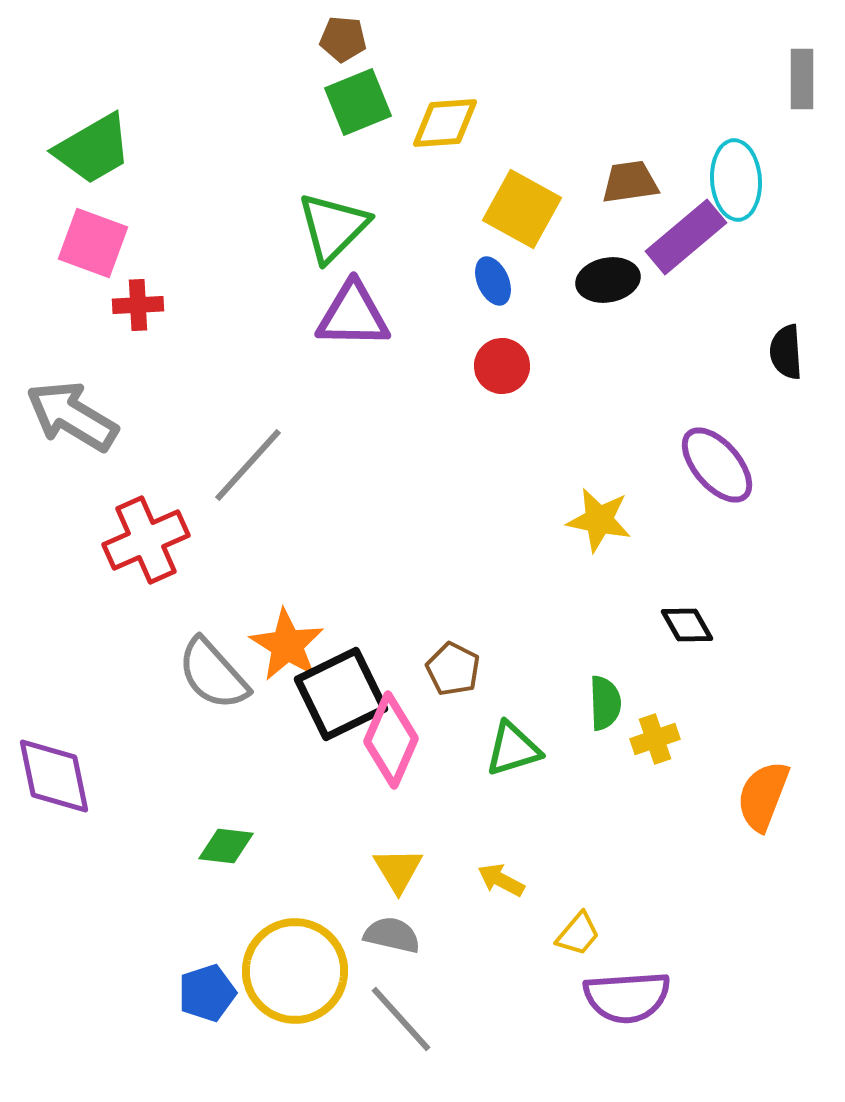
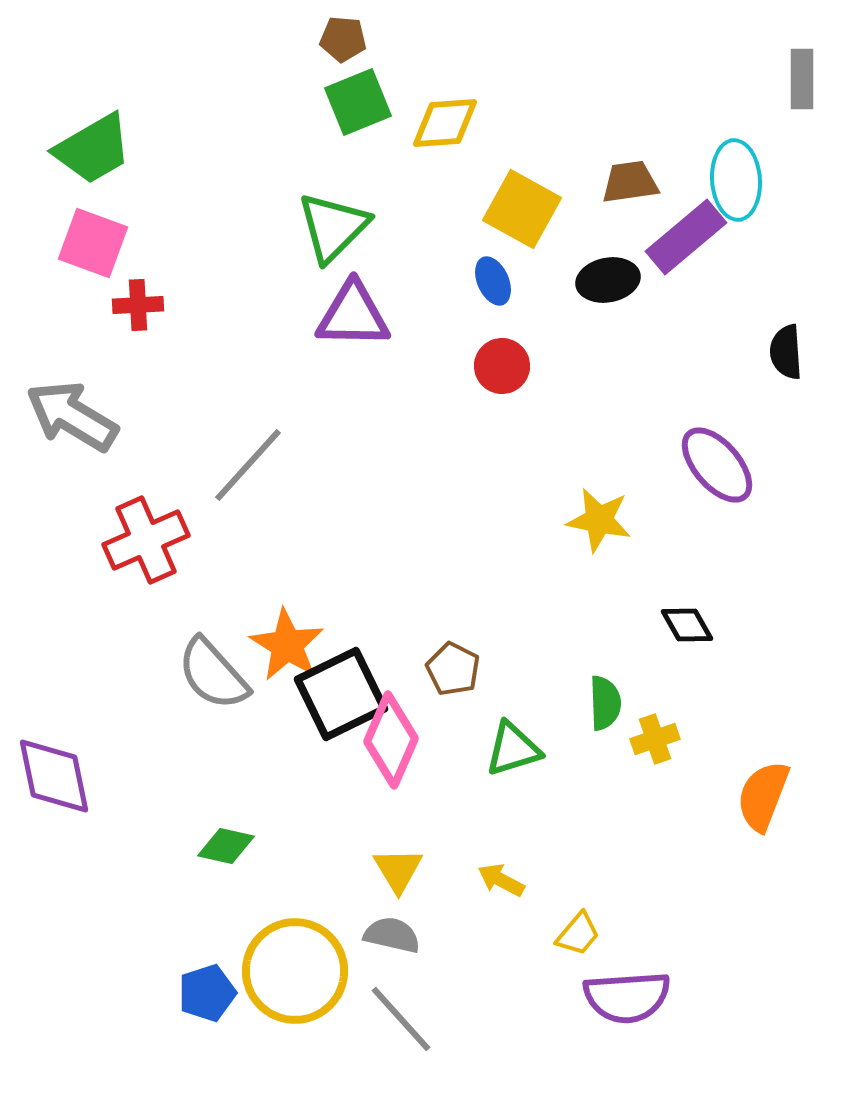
green diamond at (226, 846): rotated 6 degrees clockwise
